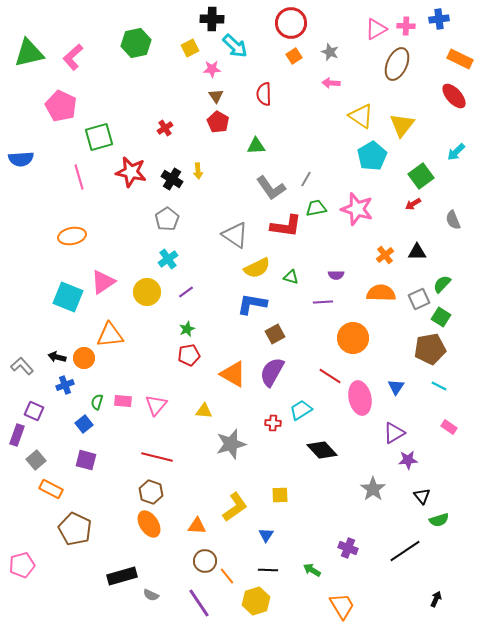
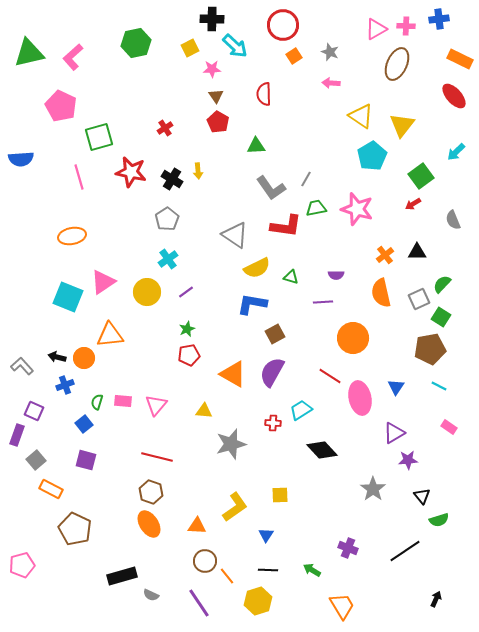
red circle at (291, 23): moved 8 px left, 2 px down
orange semicircle at (381, 293): rotated 104 degrees counterclockwise
yellow hexagon at (256, 601): moved 2 px right
